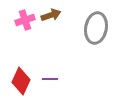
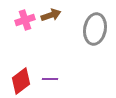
gray ellipse: moved 1 px left, 1 px down
red diamond: rotated 28 degrees clockwise
